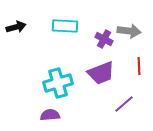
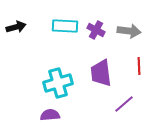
purple cross: moved 8 px left, 9 px up
purple trapezoid: rotated 104 degrees clockwise
